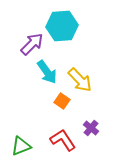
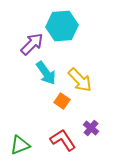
cyan arrow: moved 1 px left, 1 px down
green triangle: moved 1 px left, 1 px up
